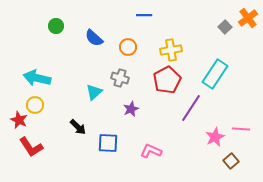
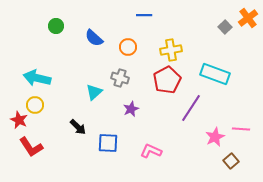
cyan rectangle: rotated 76 degrees clockwise
